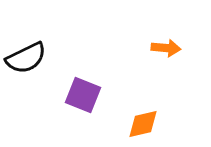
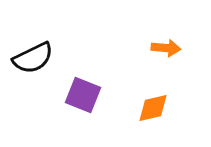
black semicircle: moved 7 px right
orange diamond: moved 10 px right, 16 px up
